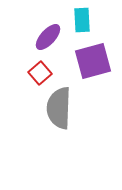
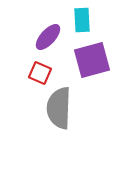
purple square: moved 1 px left, 1 px up
red square: rotated 25 degrees counterclockwise
